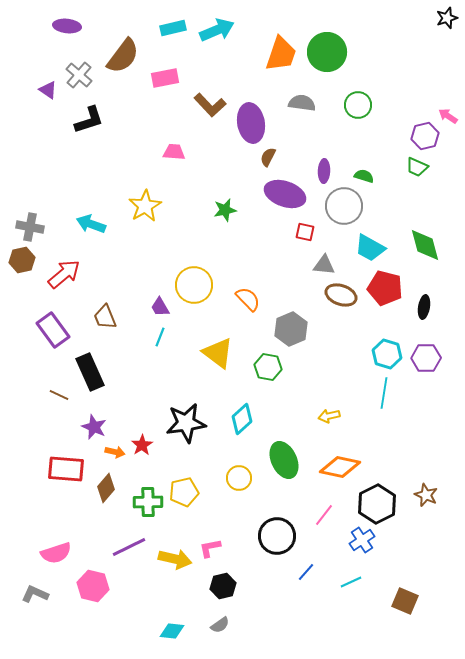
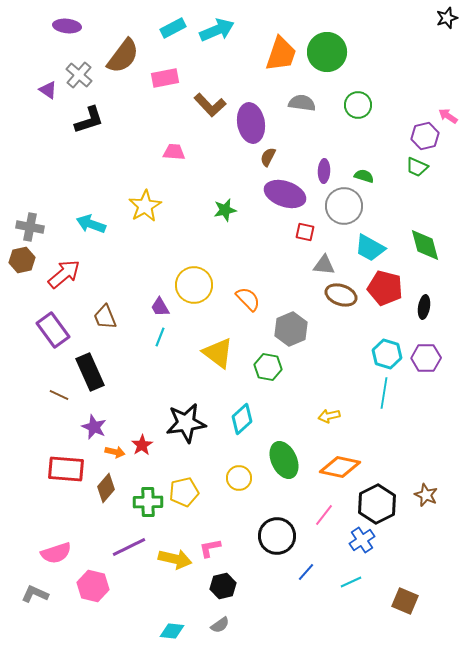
cyan rectangle at (173, 28): rotated 15 degrees counterclockwise
